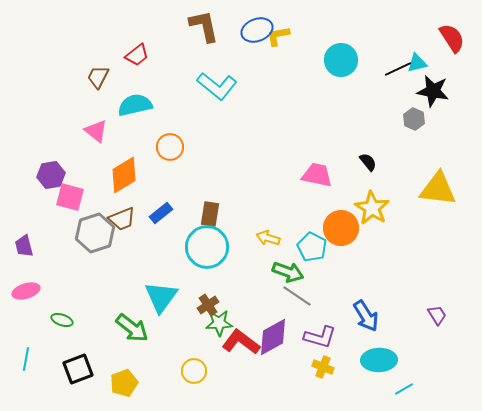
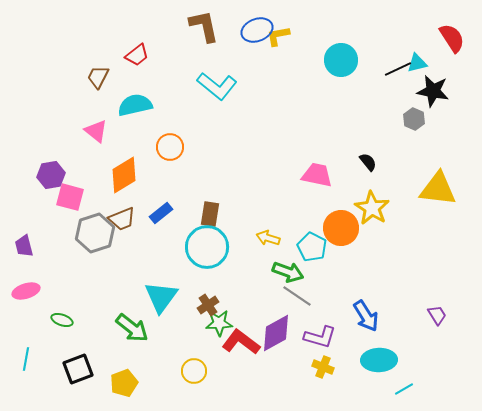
purple diamond at (273, 337): moved 3 px right, 4 px up
